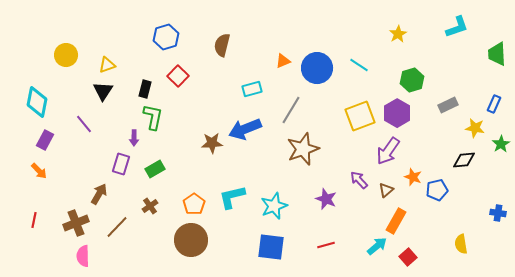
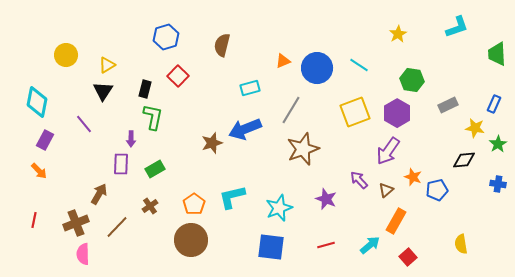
yellow triangle at (107, 65): rotated 12 degrees counterclockwise
green hexagon at (412, 80): rotated 25 degrees clockwise
cyan rectangle at (252, 89): moved 2 px left, 1 px up
yellow square at (360, 116): moved 5 px left, 4 px up
purple arrow at (134, 138): moved 3 px left, 1 px down
brown star at (212, 143): rotated 15 degrees counterclockwise
green star at (501, 144): moved 3 px left
purple rectangle at (121, 164): rotated 15 degrees counterclockwise
cyan star at (274, 206): moved 5 px right, 2 px down
blue cross at (498, 213): moved 29 px up
cyan arrow at (377, 246): moved 7 px left, 1 px up
pink semicircle at (83, 256): moved 2 px up
